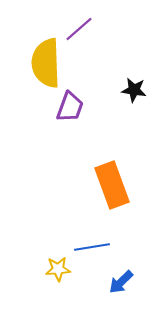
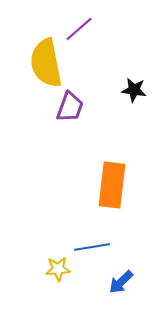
yellow semicircle: rotated 9 degrees counterclockwise
orange rectangle: rotated 27 degrees clockwise
